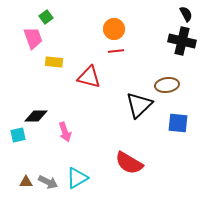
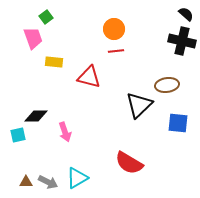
black semicircle: rotated 21 degrees counterclockwise
